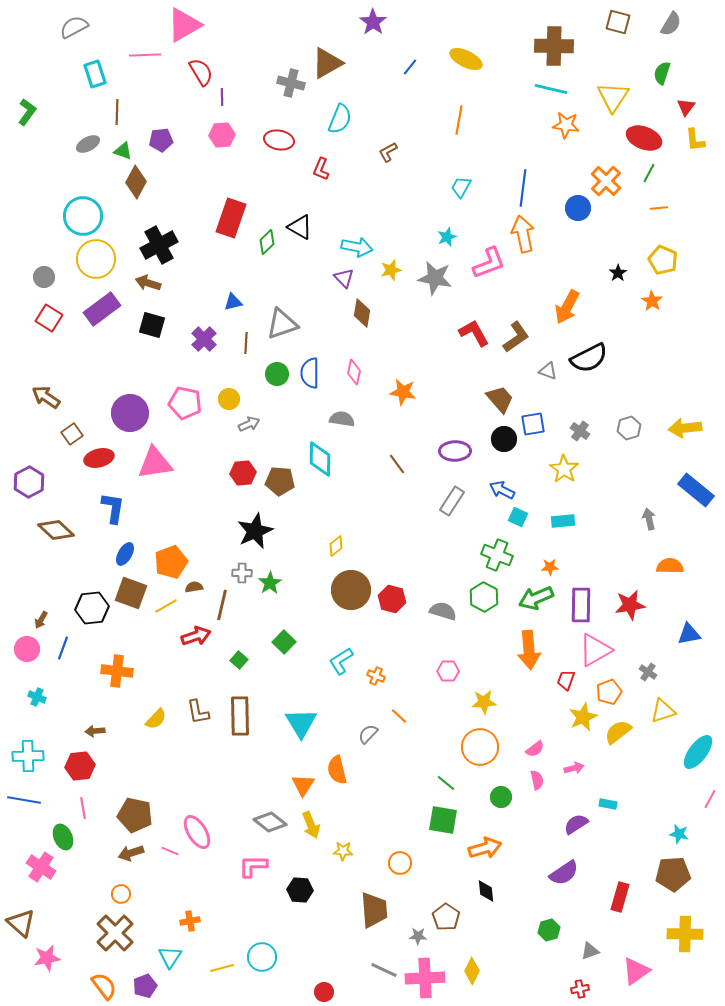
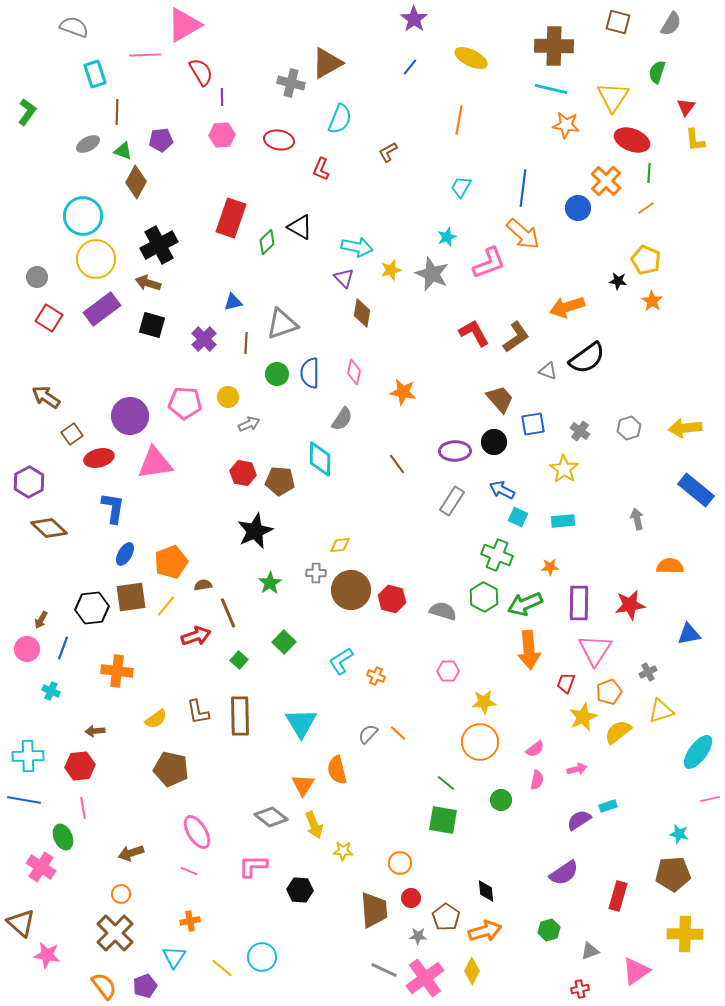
purple star at (373, 22): moved 41 px right, 3 px up
gray semicircle at (74, 27): rotated 48 degrees clockwise
yellow ellipse at (466, 59): moved 5 px right, 1 px up
green semicircle at (662, 73): moved 5 px left, 1 px up
red ellipse at (644, 138): moved 12 px left, 2 px down
green line at (649, 173): rotated 24 degrees counterclockwise
orange line at (659, 208): moved 13 px left; rotated 30 degrees counterclockwise
orange arrow at (523, 234): rotated 144 degrees clockwise
yellow pentagon at (663, 260): moved 17 px left
black star at (618, 273): moved 8 px down; rotated 30 degrees counterclockwise
gray circle at (44, 277): moved 7 px left
gray star at (435, 278): moved 3 px left, 4 px up; rotated 12 degrees clockwise
orange arrow at (567, 307): rotated 44 degrees clockwise
black semicircle at (589, 358): moved 2 px left; rotated 9 degrees counterclockwise
yellow circle at (229, 399): moved 1 px left, 2 px up
pink pentagon at (185, 403): rotated 8 degrees counterclockwise
purple circle at (130, 413): moved 3 px down
gray semicircle at (342, 419): rotated 115 degrees clockwise
black circle at (504, 439): moved 10 px left, 3 px down
red hexagon at (243, 473): rotated 15 degrees clockwise
gray arrow at (649, 519): moved 12 px left
brown diamond at (56, 530): moved 7 px left, 2 px up
yellow diamond at (336, 546): moved 4 px right, 1 px up; rotated 30 degrees clockwise
gray cross at (242, 573): moved 74 px right
brown semicircle at (194, 587): moved 9 px right, 2 px up
brown square at (131, 593): moved 4 px down; rotated 28 degrees counterclockwise
green arrow at (536, 598): moved 11 px left, 6 px down
brown line at (222, 605): moved 6 px right, 8 px down; rotated 36 degrees counterclockwise
purple rectangle at (581, 605): moved 2 px left, 2 px up
yellow line at (166, 606): rotated 20 degrees counterclockwise
pink triangle at (595, 650): rotated 27 degrees counterclockwise
gray cross at (648, 672): rotated 30 degrees clockwise
red trapezoid at (566, 680): moved 3 px down
cyan cross at (37, 697): moved 14 px right, 6 px up
yellow triangle at (663, 711): moved 2 px left
orange line at (399, 716): moved 1 px left, 17 px down
yellow semicircle at (156, 719): rotated 10 degrees clockwise
orange circle at (480, 747): moved 5 px up
pink arrow at (574, 768): moved 3 px right, 1 px down
pink semicircle at (537, 780): rotated 24 degrees clockwise
green circle at (501, 797): moved 3 px down
pink line at (710, 799): rotated 48 degrees clockwise
cyan rectangle at (608, 804): moved 2 px down; rotated 30 degrees counterclockwise
brown pentagon at (135, 815): moved 36 px right, 46 px up
gray diamond at (270, 822): moved 1 px right, 5 px up
purple semicircle at (576, 824): moved 3 px right, 4 px up
yellow arrow at (311, 825): moved 3 px right
orange arrow at (485, 848): moved 83 px down
pink line at (170, 851): moved 19 px right, 20 px down
red rectangle at (620, 897): moved 2 px left, 1 px up
cyan triangle at (170, 957): moved 4 px right
pink star at (47, 958): moved 3 px up; rotated 20 degrees clockwise
yellow line at (222, 968): rotated 55 degrees clockwise
pink cross at (425, 978): rotated 33 degrees counterclockwise
red circle at (324, 992): moved 87 px right, 94 px up
